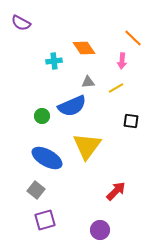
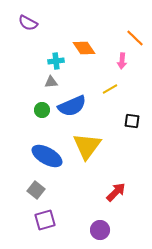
purple semicircle: moved 7 px right
orange line: moved 2 px right
cyan cross: moved 2 px right
gray triangle: moved 37 px left
yellow line: moved 6 px left, 1 px down
green circle: moved 6 px up
black square: moved 1 px right
blue ellipse: moved 2 px up
red arrow: moved 1 px down
